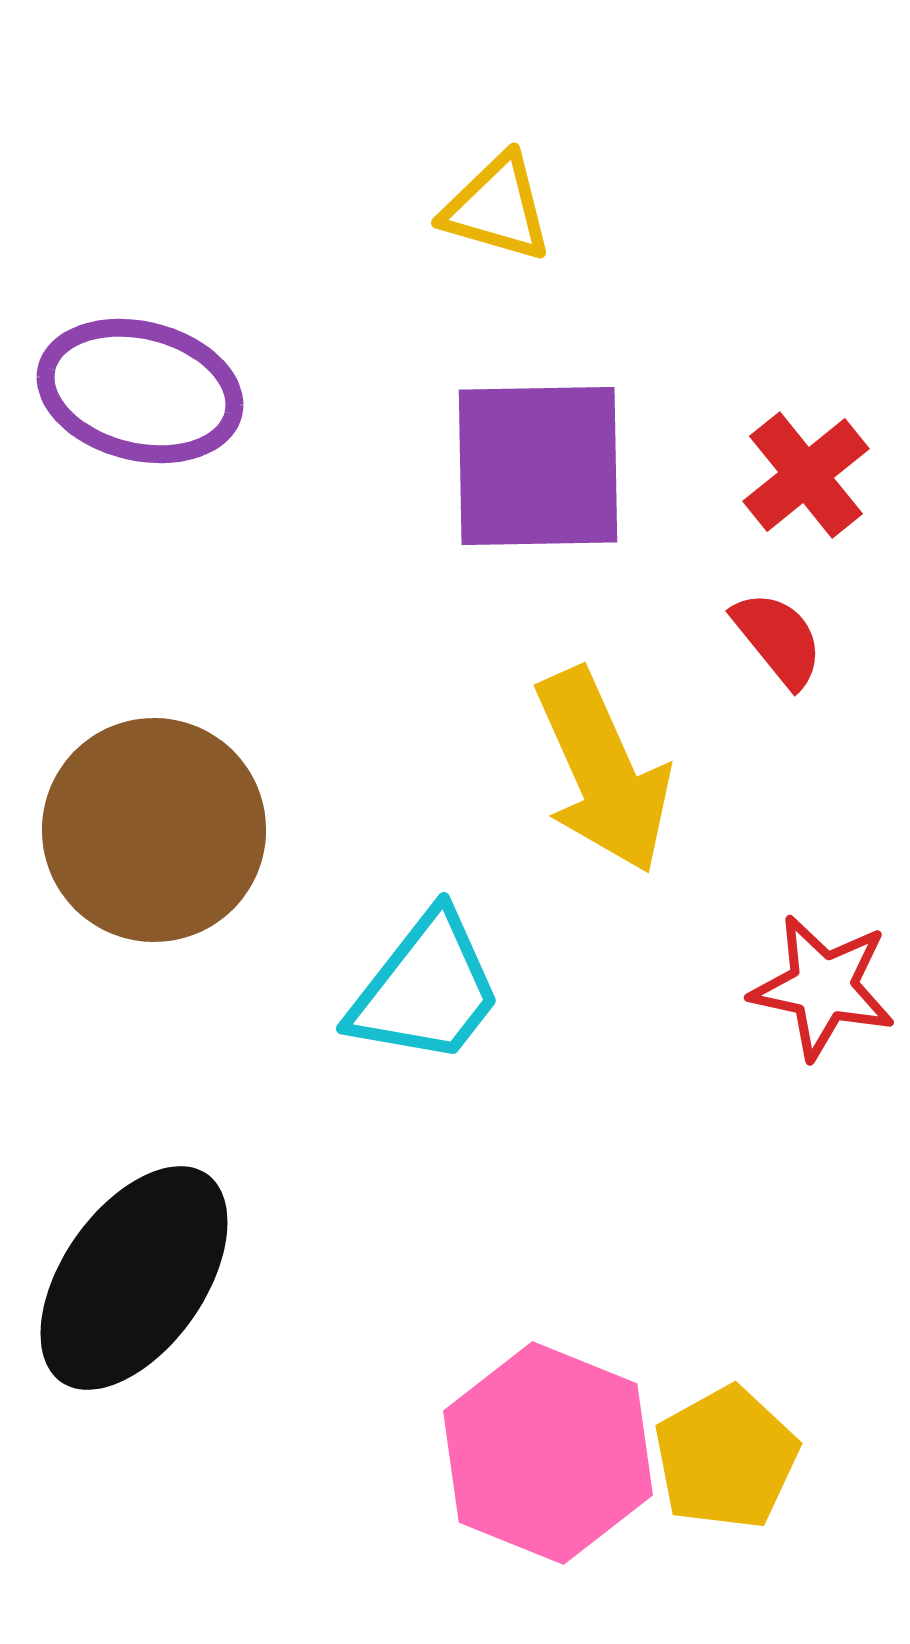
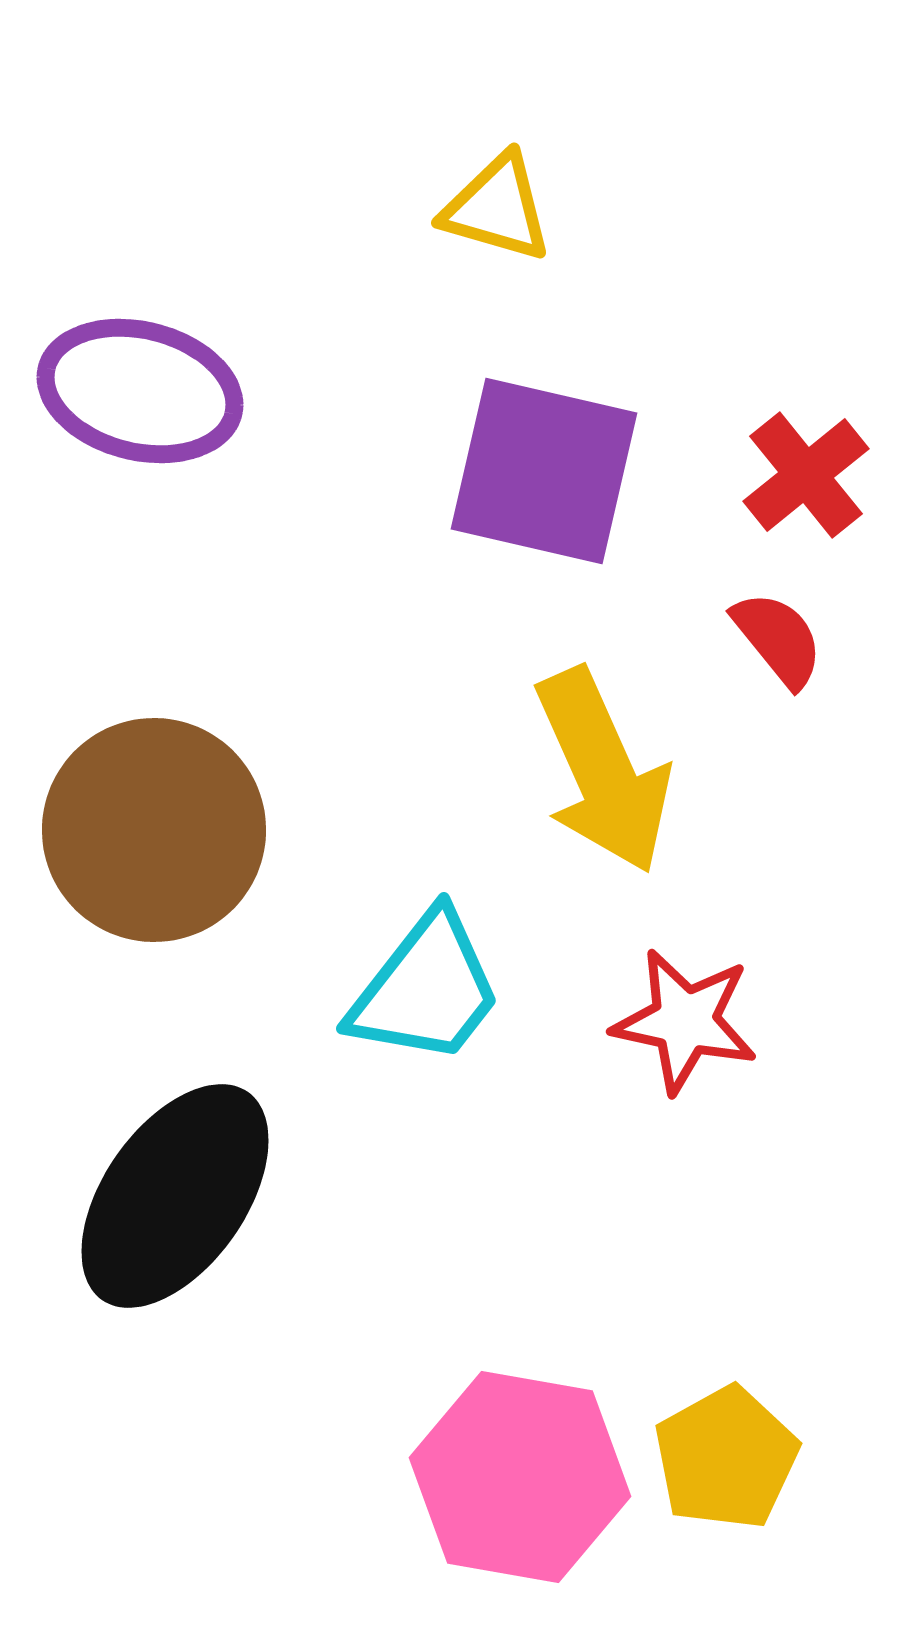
purple square: moved 6 px right, 5 px down; rotated 14 degrees clockwise
red star: moved 138 px left, 34 px down
black ellipse: moved 41 px right, 82 px up
pink hexagon: moved 28 px left, 24 px down; rotated 12 degrees counterclockwise
